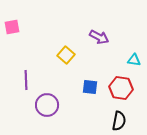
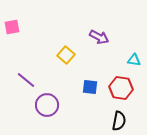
purple line: rotated 48 degrees counterclockwise
